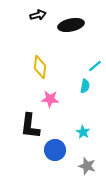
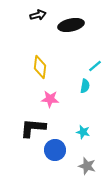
black L-shape: moved 3 px right, 2 px down; rotated 88 degrees clockwise
cyan star: rotated 16 degrees counterclockwise
